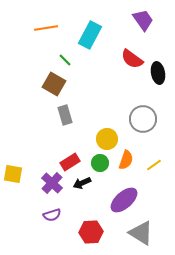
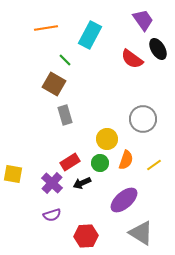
black ellipse: moved 24 px up; rotated 20 degrees counterclockwise
red hexagon: moved 5 px left, 4 px down
